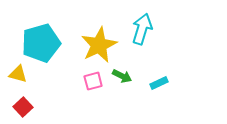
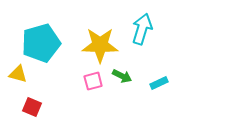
yellow star: moved 1 px right; rotated 27 degrees clockwise
red square: moved 9 px right; rotated 24 degrees counterclockwise
